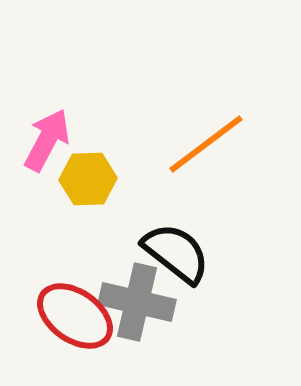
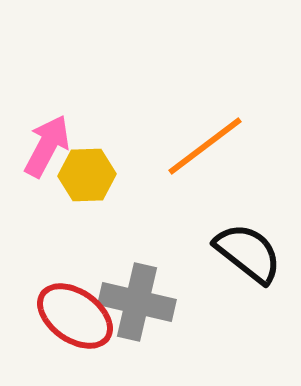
pink arrow: moved 6 px down
orange line: moved 1 px left, 2 px down
yellow hexagon: moved 1 px left, 4 px up
black semicircle: moved 72 px right
